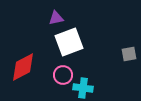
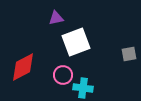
white square: moved 7 px right
